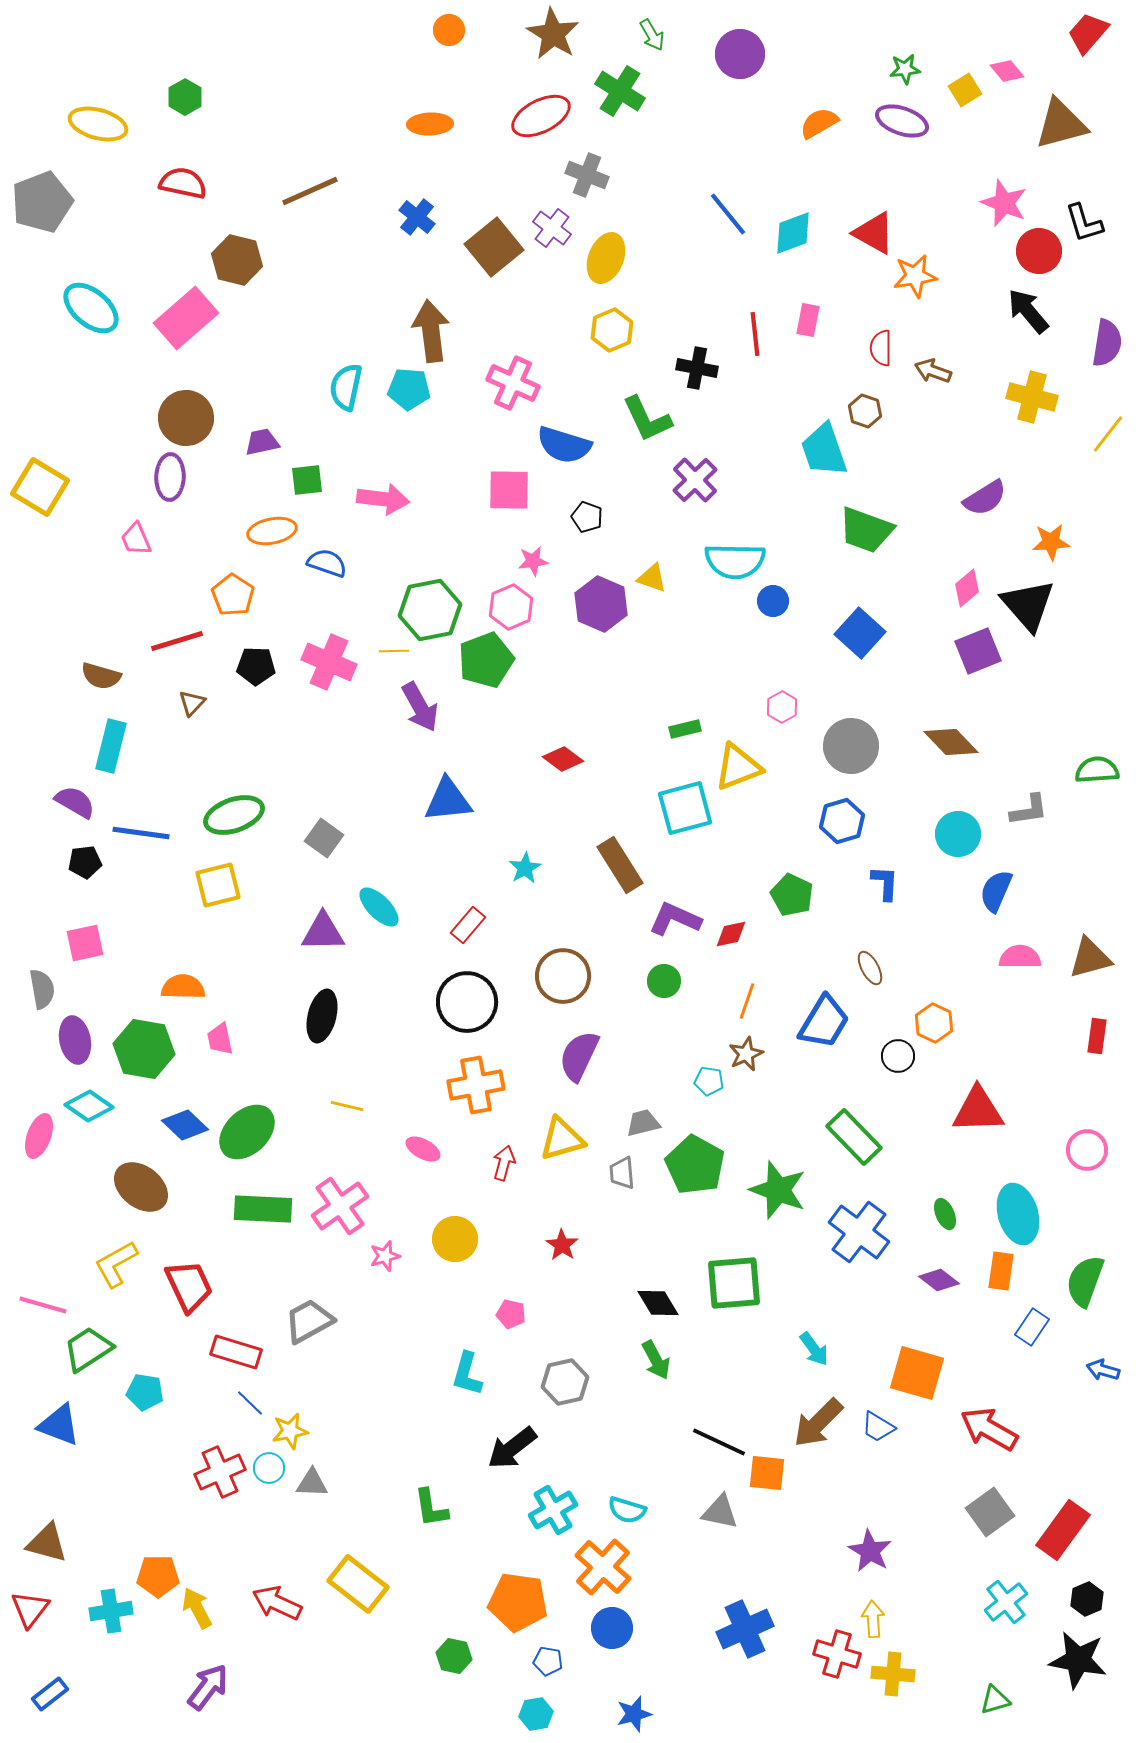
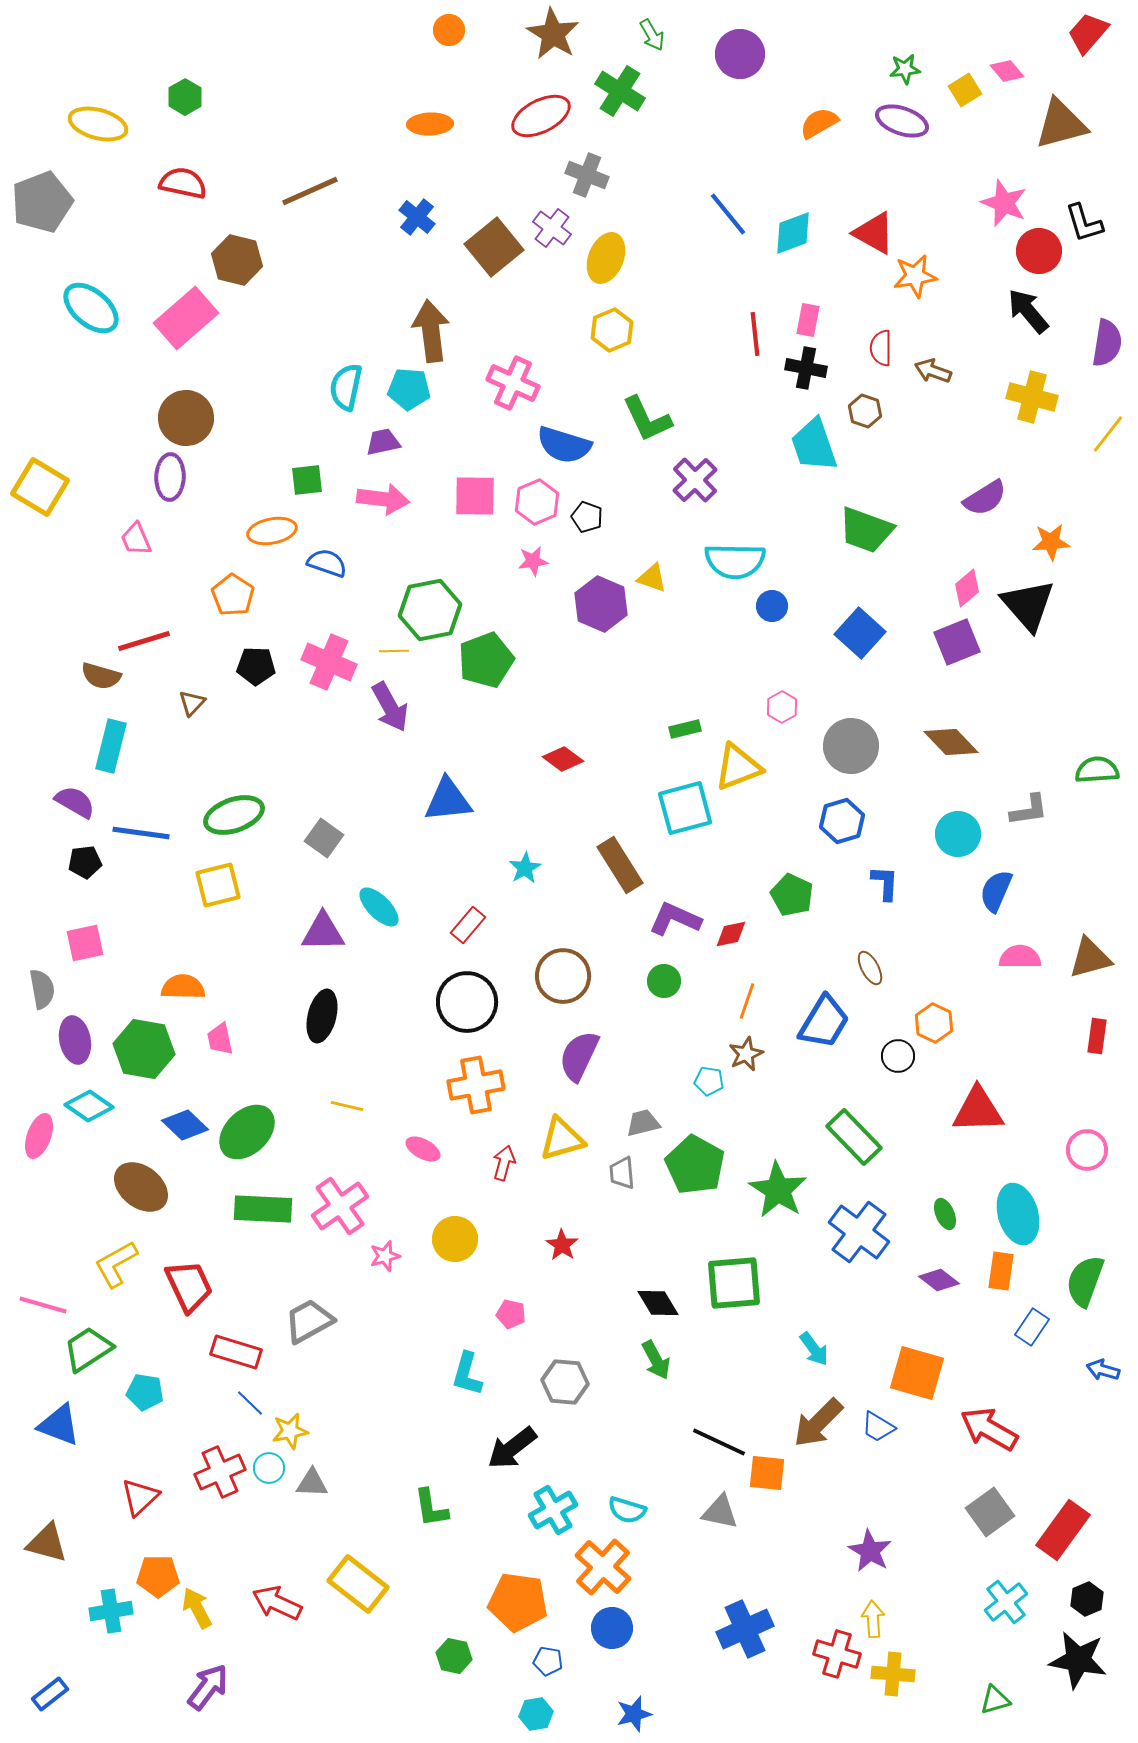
black cross at (697, 368): moved 109 px right
purple trapezoid at (262, 442): moved 121 px right
cyan trapezoid at (824, 450): moved 10 px left, 5 px up
pink square at (509, 490): moved 34 px left, 6 px down
blue circle at (773, 601): moved 1 px left, 5 px down
pink hexagon at (511, 607): moved 26 px right, 105 px up
red line at (177, 641): moved 33 px left
purple square at (978, 651): moved 21 px left, 9 px up
purple arrow at (420, 707): moved 30 px left
green star at (778, 1190): rotated 12 degrees clockwise
gray hexagon at (565, 1382): rotated 18 degrees clockwise
red triangle at (30, 1609): moved 110 px right, 112 px up; rotated 9 degrees clockwise
